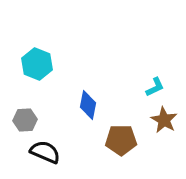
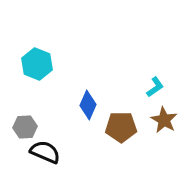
cyan L-shape: rotated 10 degrees counterclockwise
blue diamond: rotated 12 degrees clockwise
gray hexagon: moved 7 px down
brown pentagon: moved 13 px up
